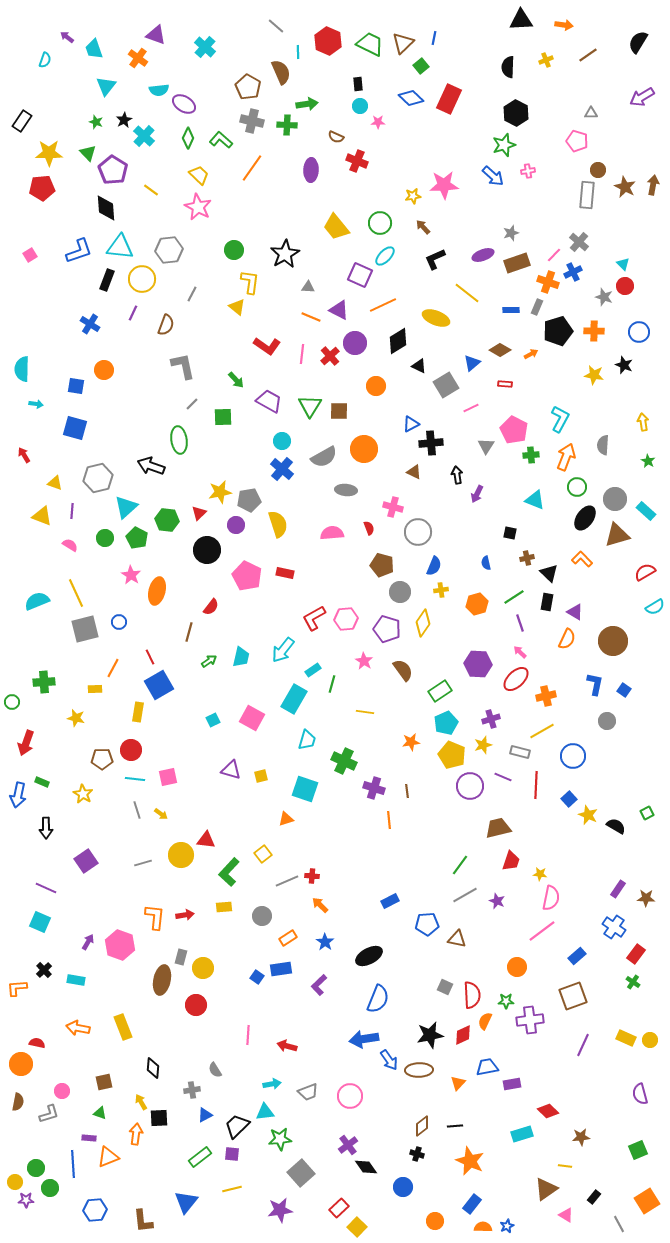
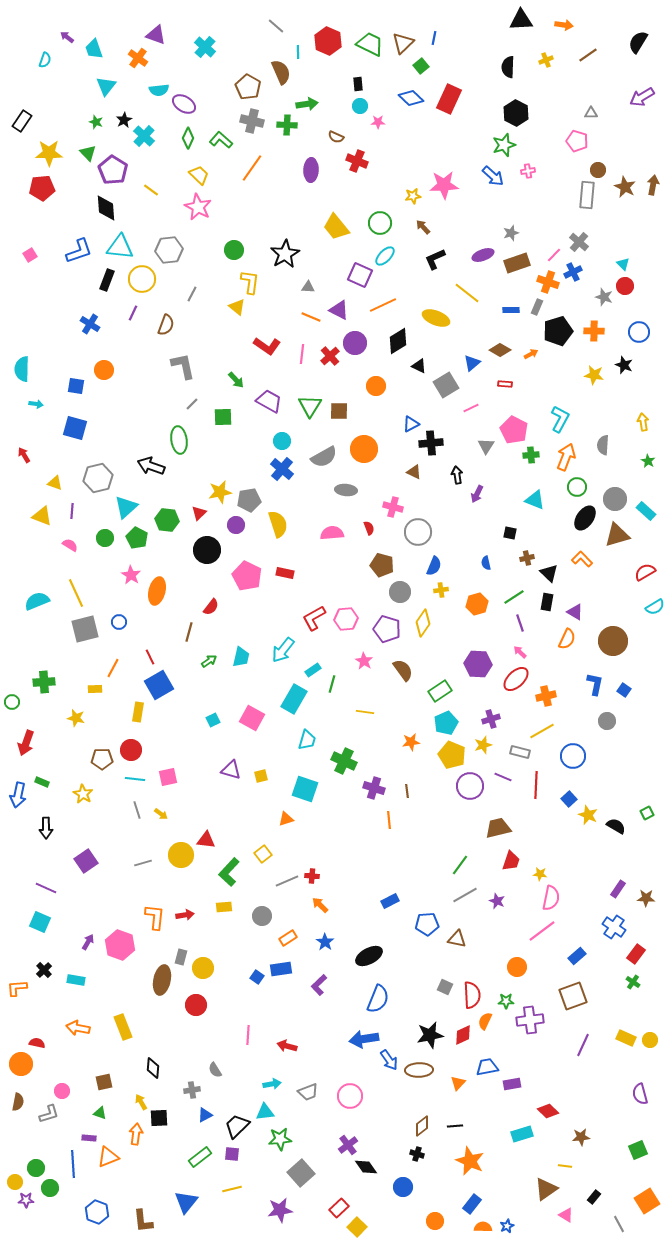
blue hexagon at (95, 1210): moved 2 px right, 2 px down; rotated 25 degrees clockwise
